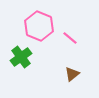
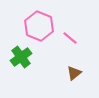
brown triangle: moved 2 px right, 1 px up
